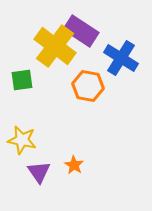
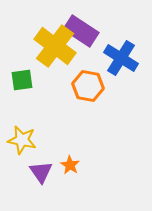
orange star: moved 4 px left
purple triangle: moved 2 px right
